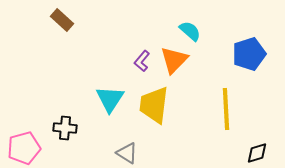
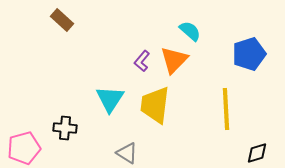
yellow trapezoid: moved 1 px right
